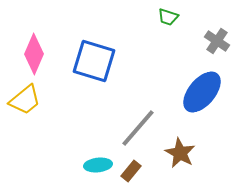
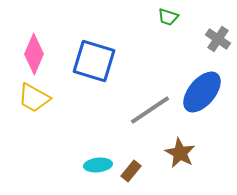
gray cross: moved 1 px right, 2 px up
yellow trapezoid: moved 9 px right, 2 px up; rotated 68 degrees clockwise
gray line: moved 12 px right, 18 px up; rotated 15 degrees clockwise
